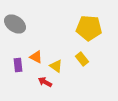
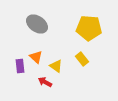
gray ellipse: moved 22 px right
orange triangle: rotated 16 degrees clockwise
purple rectangle: moved 2 px right, 1 px down
